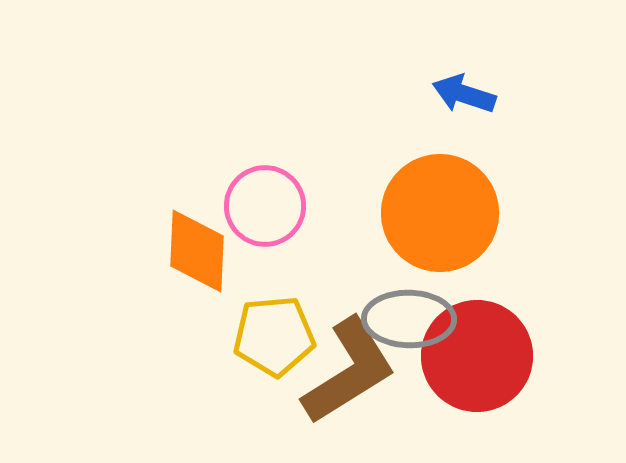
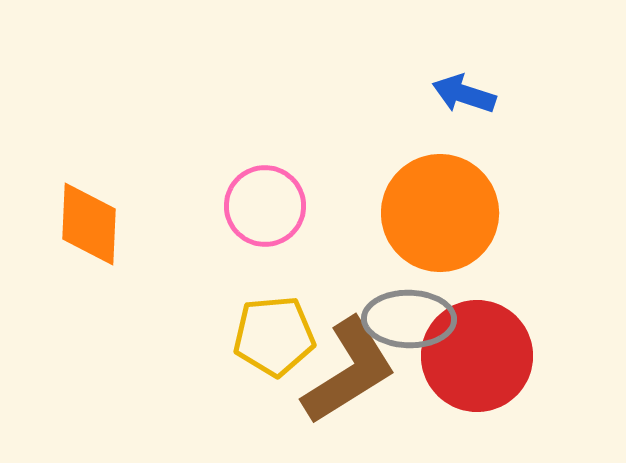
orange diamond: moved 108 px left, 27 px up
